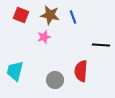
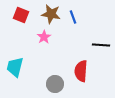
brown star: moved 1 px right, 1 px up
pink star: rotated 16 degrees counterclockwise
cyan trapezoid: moved 4 px up
gray circle: moved 4 px down
